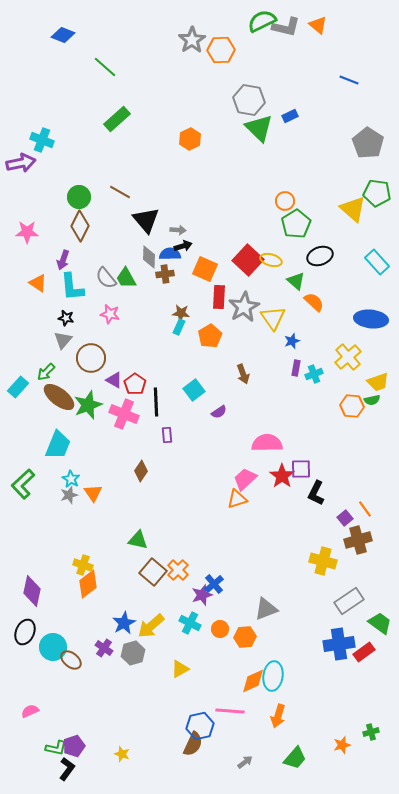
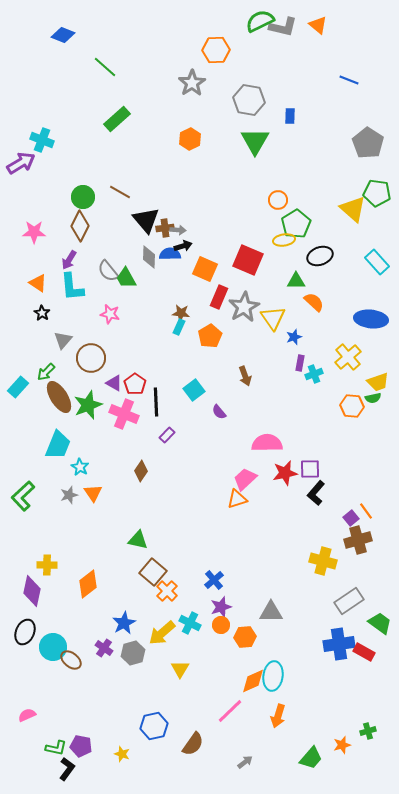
green semicircle at (262, 21): moved 2 px left
gray L-shape at (286, 27): moved 3 px left
gray star at (192, 40): moved 43 px down
orange hexagon at (221, 50): moved 5 px left
blue rectangle at (290, 116): rotated 63 degrees counterclockwise
green triangle at (259, 128): moved 4 px left, 13 px down; rotated 16 degrees clockwise
purple arrow at (21, 163): rotated 20 degrees counterclockwise
green circle at (79, 197): moved 4 px right
orange circle at (285, 201): moved 7 px left, 1 px up
pink star at (27, 232): moved 7 px right
purple arrow at (63, 260): moved 6 px right; rotated 12 degrees clockwise
red square at (248, 260): rotated 20 degrees counterclockwise
yellow ellipse at (271, 260): moved 13 px right, 20 px up; rotated 25 degrees counterclockwise
brown cross at (165, 274): moved 46 px up
gray semicircle at (106, 278): moved 2 px right, 7 px up
green triangle at (296, 281): rotated 42 degrees counterclockwise
red rectangle at (219, 297): rotated 20 degrees clockwise
black star at (66, 318): moved 24 px left, 5 px up; rotated 21 degrees clockwise
blue star at (292, 341): moved 2 px right, 4 px up
purple rectangle at (296, 368): moved 4 px right, 5 px up
brown arrow at (243, 374): moved 2 px right, 2 px down
purple triangle at (114, 380): moved 3 px down
brown ellipse at (59, 397): rotated 20 degrees clockwise
green semicircle at (372, 400): moved 1 px right, 2 px up
purple semicircle at (219, 412): rotated 84 degrees clockwise
purple rectangle at (167, 435): rotated 49 degrees clockwise
purple square at (301, 469): moved 9 px right
red star at (282, 476): moved 3 px right, 3 px up; rotated 25 degrees clockwise
cyan star at (71, 479): moved 9 px right, 12 px up
green L-shape at (23, 484): moved 12 px down
black L-shape at (316, 493): rotated 15 degrees clockwise
orange line at (365, 509): moved 1 px right, 2 px down
purple square at (345, 518): moved 6 px right
yellow cross at (83, 565): moved 36 px left; rotated 18 degrees counterclockwise
orange cross at (178, 570): moved 11 px left, 21 px down
blue cross at (214, 584): moved 4 px up
purple star at (202, 595): moved 19 px right, 12 px down
gray triangle at (266, 609): moved 5 px right, 3 px down; rotated 20 degrees clockwise
yellow arrow at (151, 626): moved 11 px right, 7 px down
orange circle at (220, 629): moved 1 px right, 4 px up
red rectangle at (364, 652): rotated 65 degrees clockwise
yellow triangle at (180, 669): rotated 30 degrees counterclockwise
pink semicircle at (30, 711): moved 3 px left, 4 px down
pink line at (230, 711): rotated 48 degrees counterclockwise
blue hexagon at (200, 726): moved 46 px left
green cross at (371, 732): moved 3 px left, 1 px up
brown semicircle at (193, 744): rotated 10 degrees clockwise
purple pentagon at (74, 746): moved 7 px right; rotated 30 degrees clockwise
green trapezoid at (295, 758): moved 16 px right
